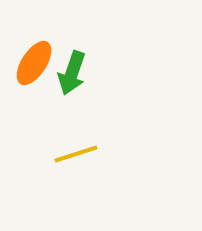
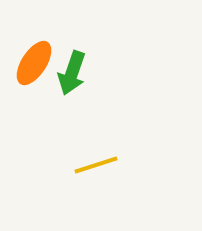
yellow line: moved 20 px right, 11 px down
